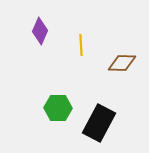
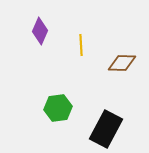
green hexagon: rotated 8 degrees counterclockwise
black rectangle: moved 7 px right, 6 px down
